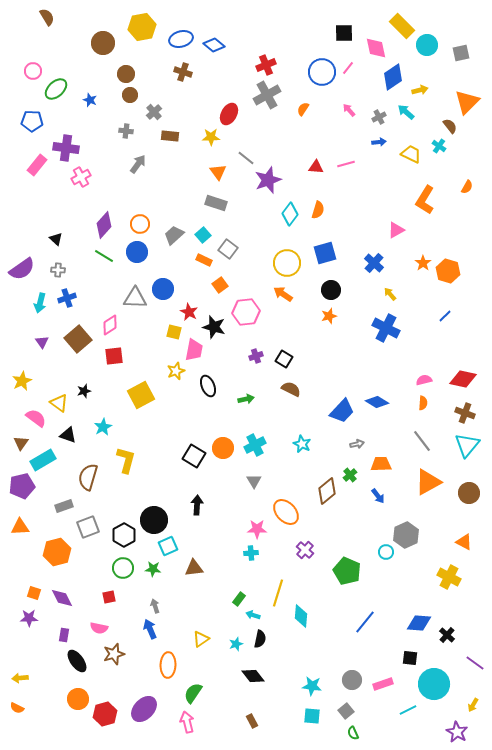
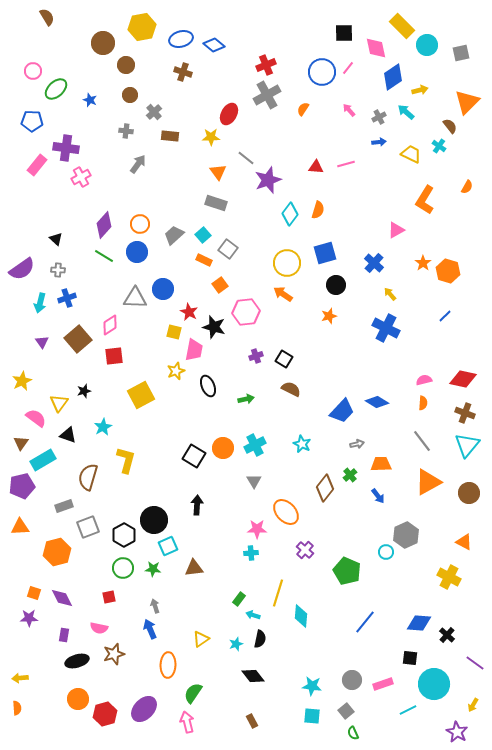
brown circle at (126, 74): moved 9 px up
black circle at (331, 290): moved 5 px right, 5 px up
yellow triangle at (59, 403): rotated 30 degrees clockwise
brown diamond at (327, 491): moved 2 px left, 3 px up; rotated 12 degrees counterclockwise
black ellipse at (77, 661): rotated 70 degrees counterclockwise
orange semicircle at (17, 708): rotated 120 degrees counterclockwise
